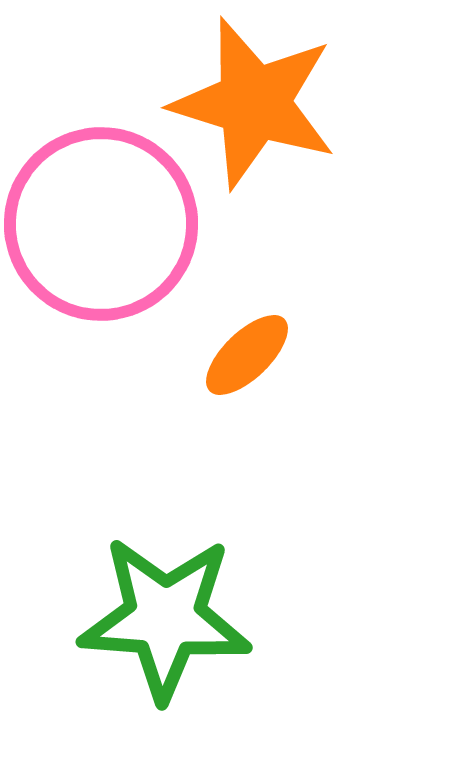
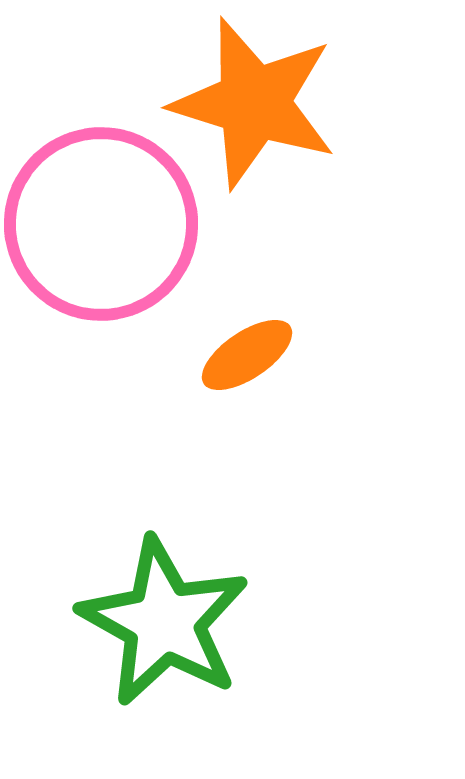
orange ellipse: rotated 10 degrees clockwise
green star: moved 1 px left, 4 px down; rotated 25 degrees clockwise
